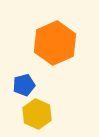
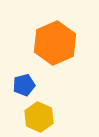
yellow hexagon: moved 2 px right, 3 px down
